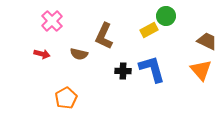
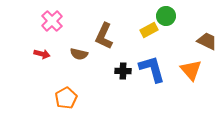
orange triangle: moved 10 px left
